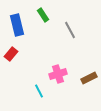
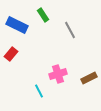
blue rectangle: rotated 50 degrees counterclockwise
